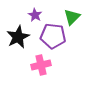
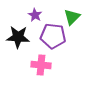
black star: rotated 30 degrees clockwise
pink cross: rotated 18 degrees clockwise
